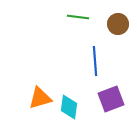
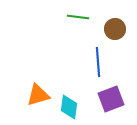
brown circle: moved 3 px left, 5 px down
blue line: moved 3 px right, 1 px down
orange triangle: moved 2 px left, 3 px up
